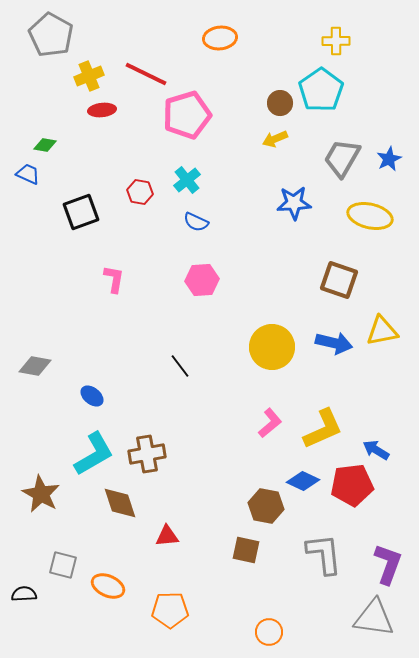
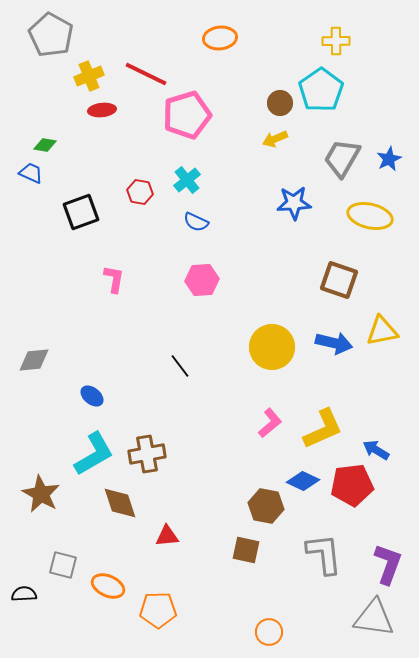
blue trapezoid at (28, 174): moved 3 px right, 1 px up
gray diamond at (35, 366): moved 1 px left, 6 px up; rotated 16 degrees counterclockwise
orange pentagon at (170, 610): moved 12 px left
